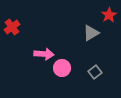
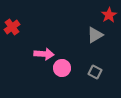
gray triangle: moved 4 px right, 2 px down
gray square: rotated 24 degrees counterclockwise
